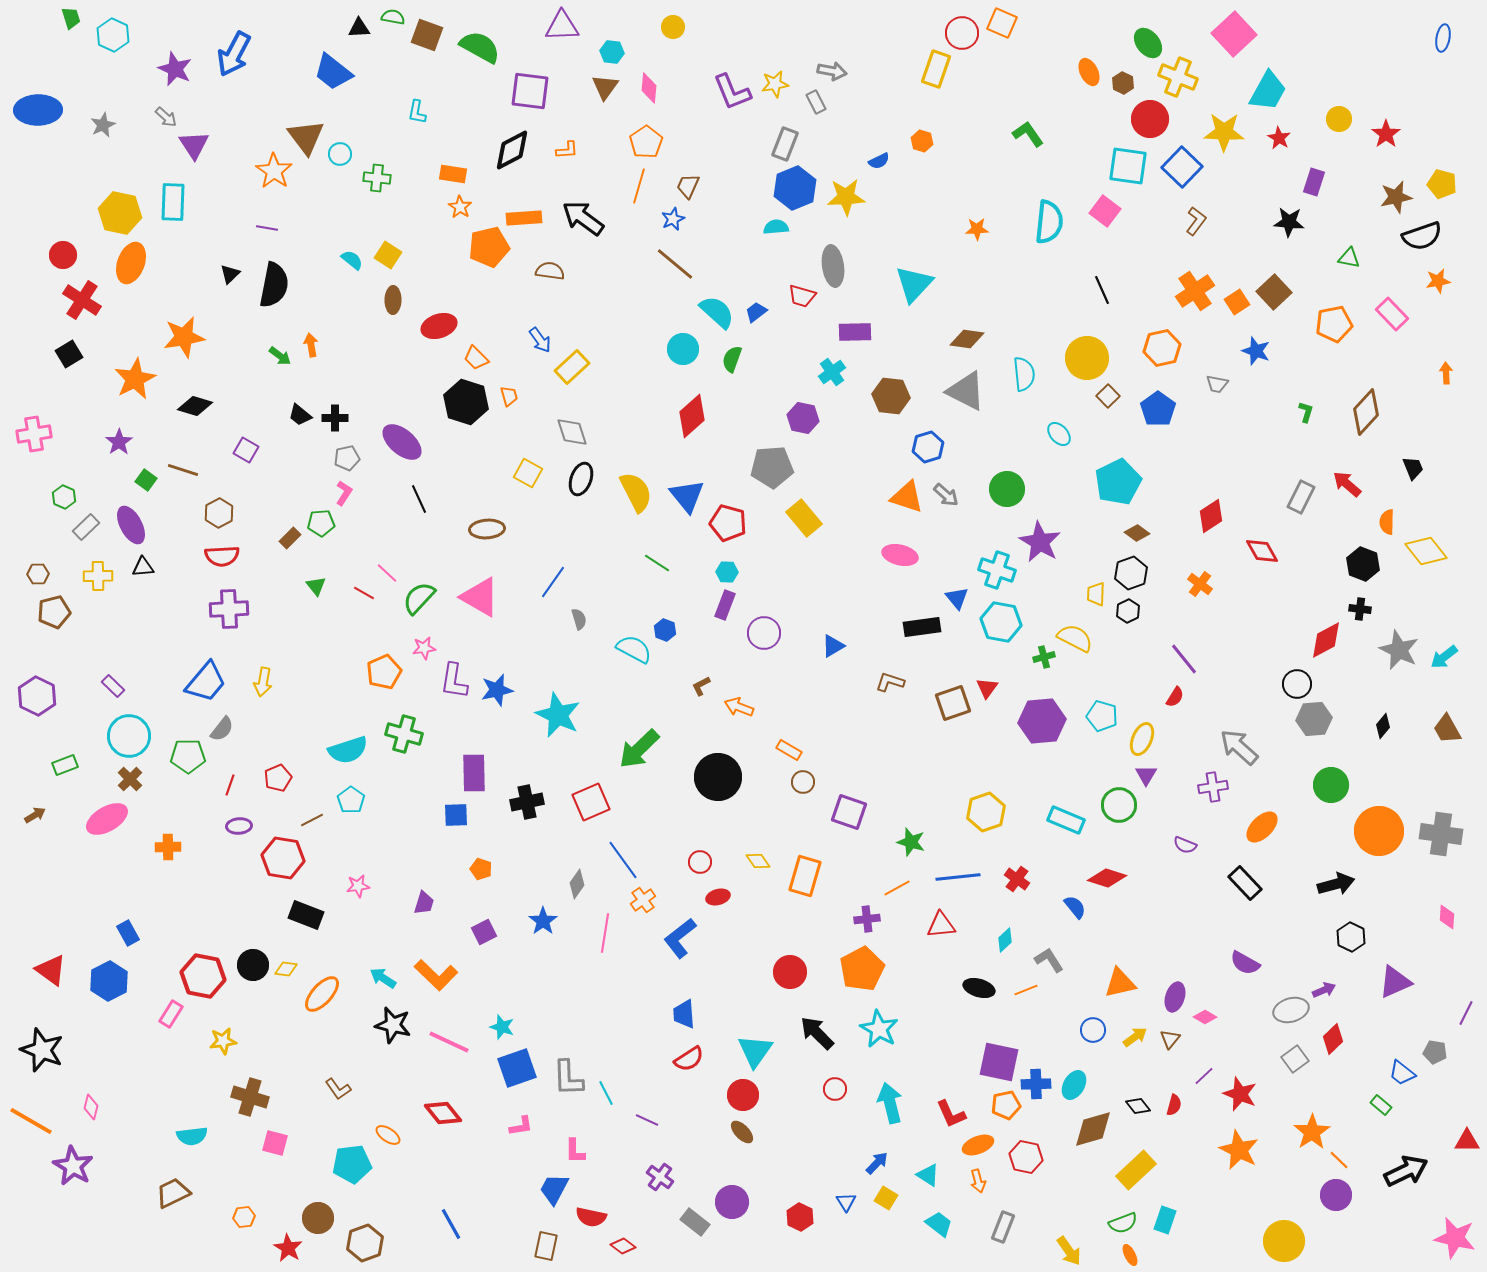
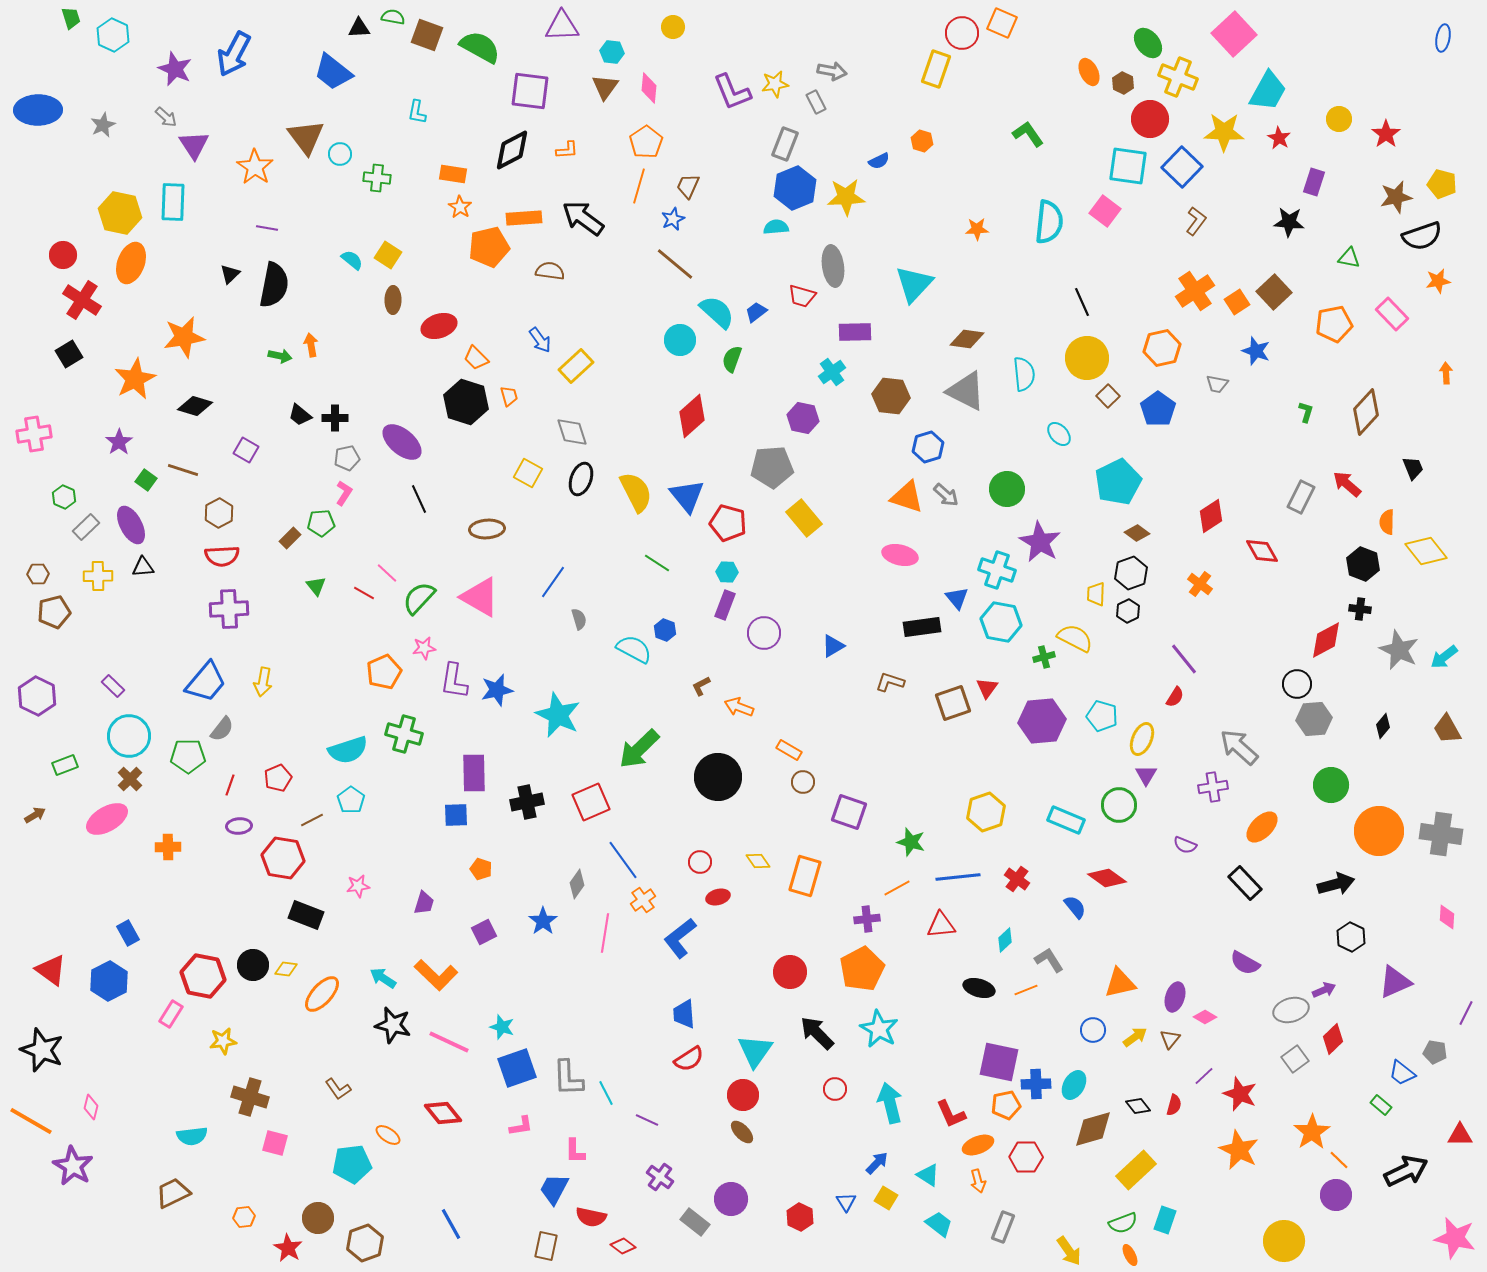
orange star at (274, 171): moved 19 px left, 4 px up
black line at (1102, 290): moved 20 px left, 12 px down
cyan circle at (683, 349): moved 3 px left, 9 px up
green arrow at (280, 356): rotated 25 degrees counterclockwise
yellow rectangle at (572, 367): moved 4 px right, 1 px up
red diamond at (1107, 878): rotated 18 degrees clockwise
red triangle at (1467, 1141): moved 7 px left, 6 px up
red hexagon at (1026, 1157): rotated 12 degrees counterclockwise
purple circle at (732, 1202): moved 1 px left, 3 px up
